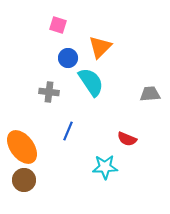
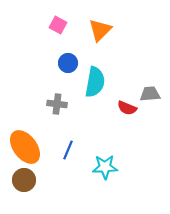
pink square: rotated 12 degrees clockwise
orange triangle: moved 17 px up
blue circle: moved 5 px down
cyan semicircle: moved 4 px right; rotated 44 degrees clockwise
gray cross: moved 8 px right, 12 px down
blue line: moved 19 px down
red semicircle: moved 31 px up
orange ellipse: moved 3 px right
